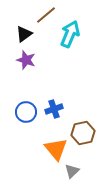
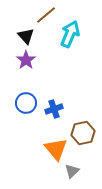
black triangle: moved 2 px right, 2 px down; rotated 36 degrees counterclockwise
purple star: rotated 18 degrees clockwise
blue circle: moved 9 px up
